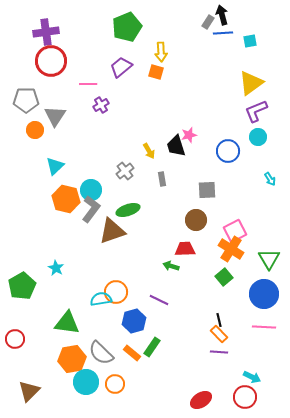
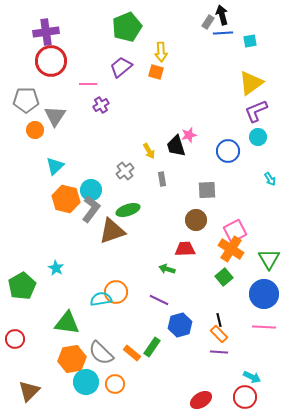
green arrow at (171, 266): moved 4 px left, 3 px down
blue hexagon at (134, 321): moved 46 px right, 4 px down
